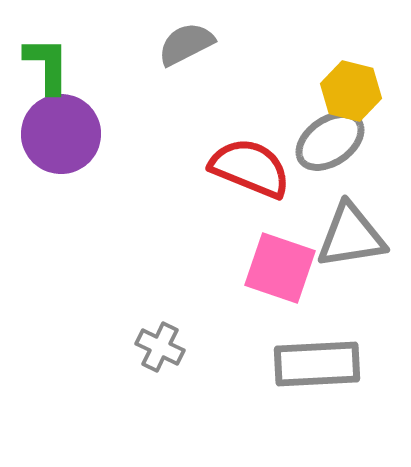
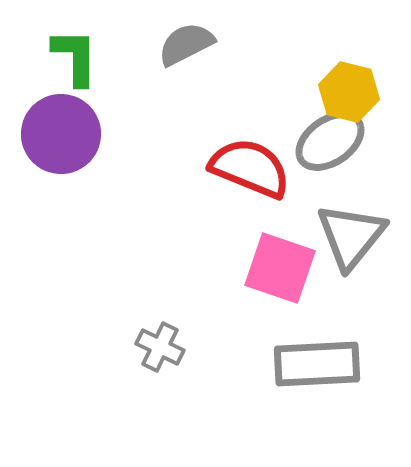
green L-shape: moved 28 px right, 8 px up
yellow hexagon: moved 2 px left, 1 px down
gray triangle: rotated 42 degrees counterclockwise
